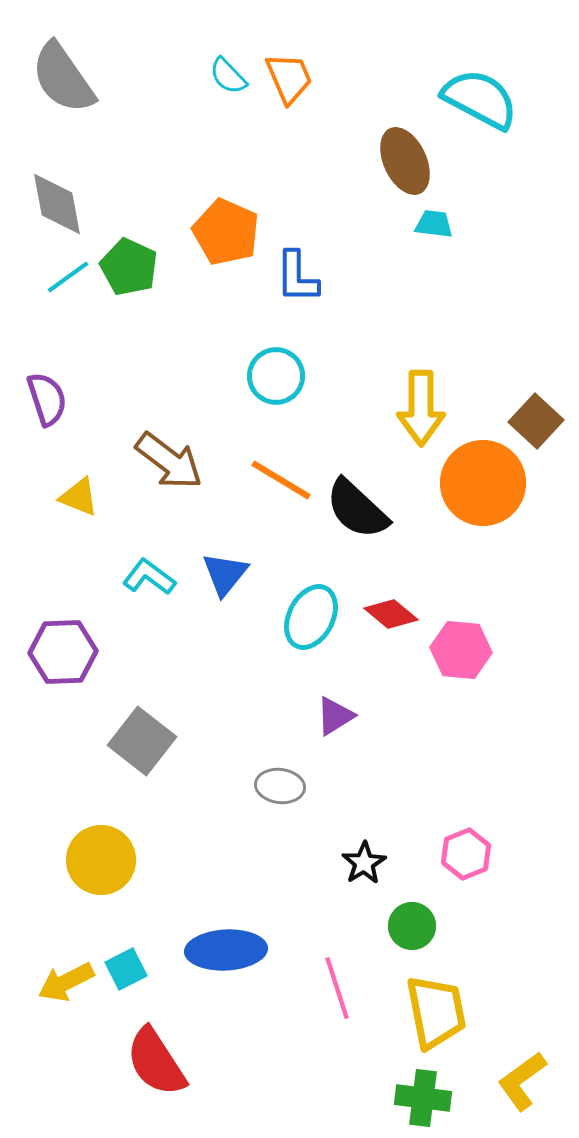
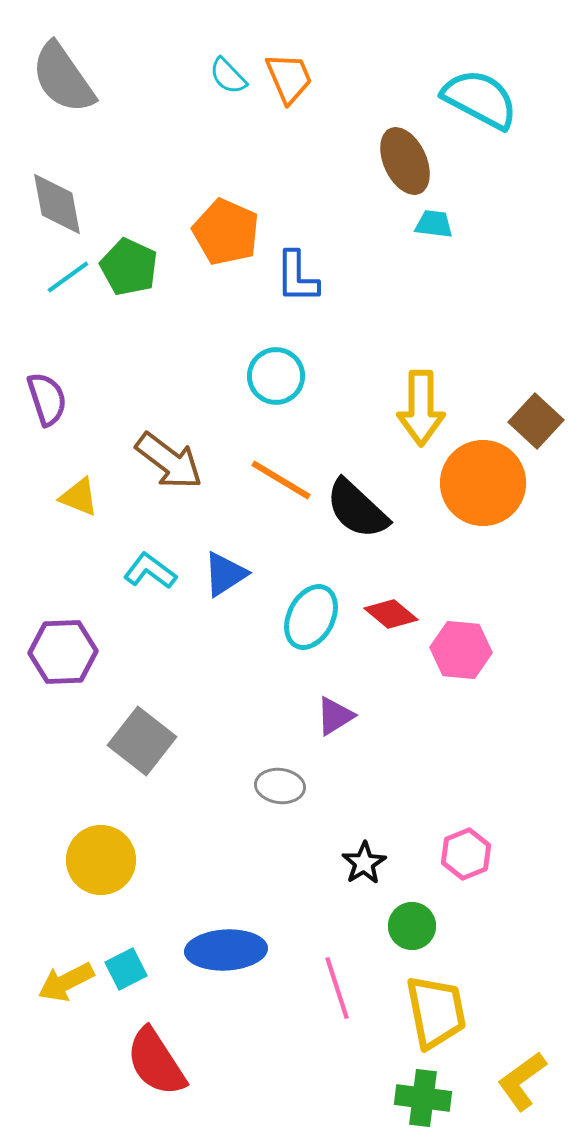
blue triangle at (225, 574): rotated 18 degrees clockwise
cyan L-shape at (149, 577): moved 1 px right, 6 px up
